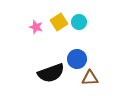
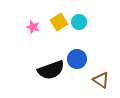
pink star: moved 3 px left
black semicircle: moved 3 px up
brown triangle: moved 11 px right, 2 px down; rotated 36 degrees clockwise
